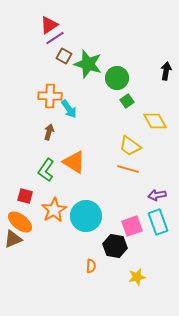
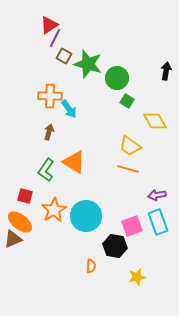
purple line: rotated 30 degrees counterclockwise
green square: rotated 24 degrees counterclockwise
